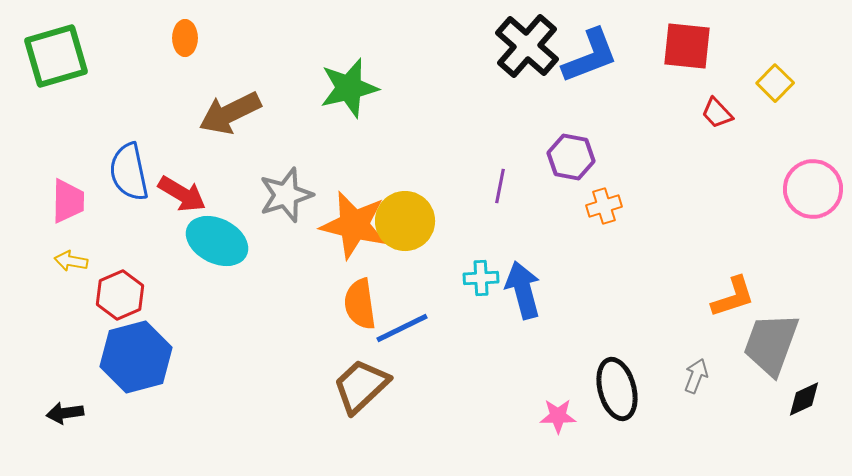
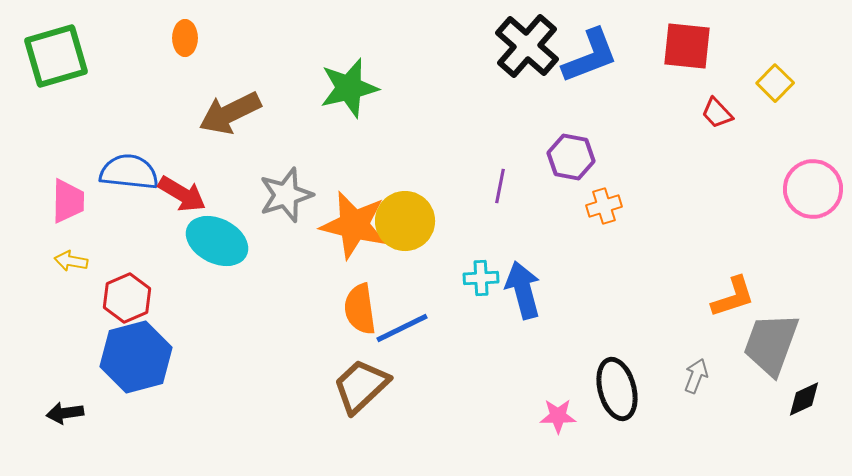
blue semicircle: rotated 108 degrees clockwise
red hexagon: moved 7 px right, 3 px down
orange semicircle: moved 5 px down
